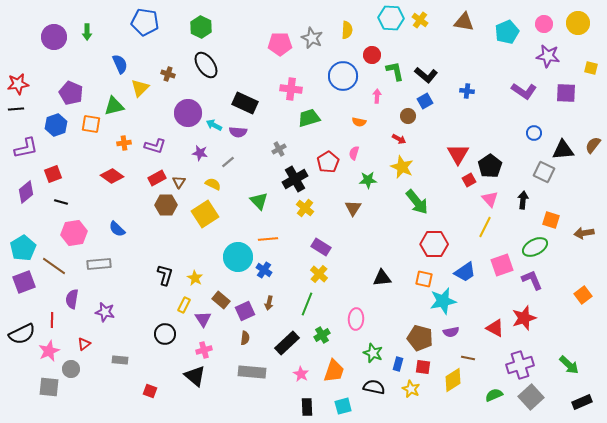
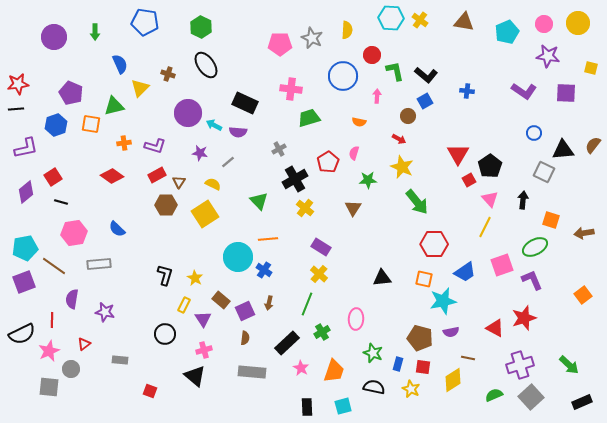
green arrow at (87, 32): moved 8 px right
red square at (53, 174): moved 3 px down; rotated 12 degrees counterclockwise
red rectangle at (157, 178): moved 3 px up
cyan pentagon at (23, 248): moved 2 px right; rotated 20 degrees clockwise
green cross at (322, 335): moved 3 px up
pink star at (301, 374): moved 6 px up
